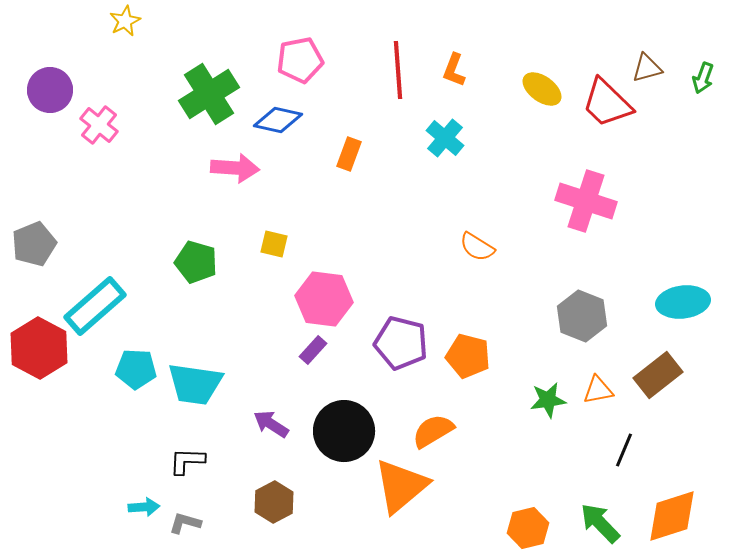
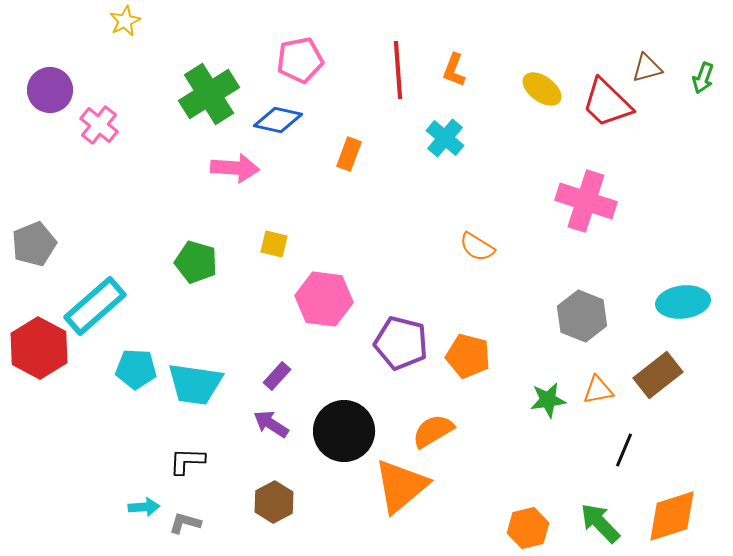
purple rectangle at (313, 350): moved 36 px left, 26 px down
